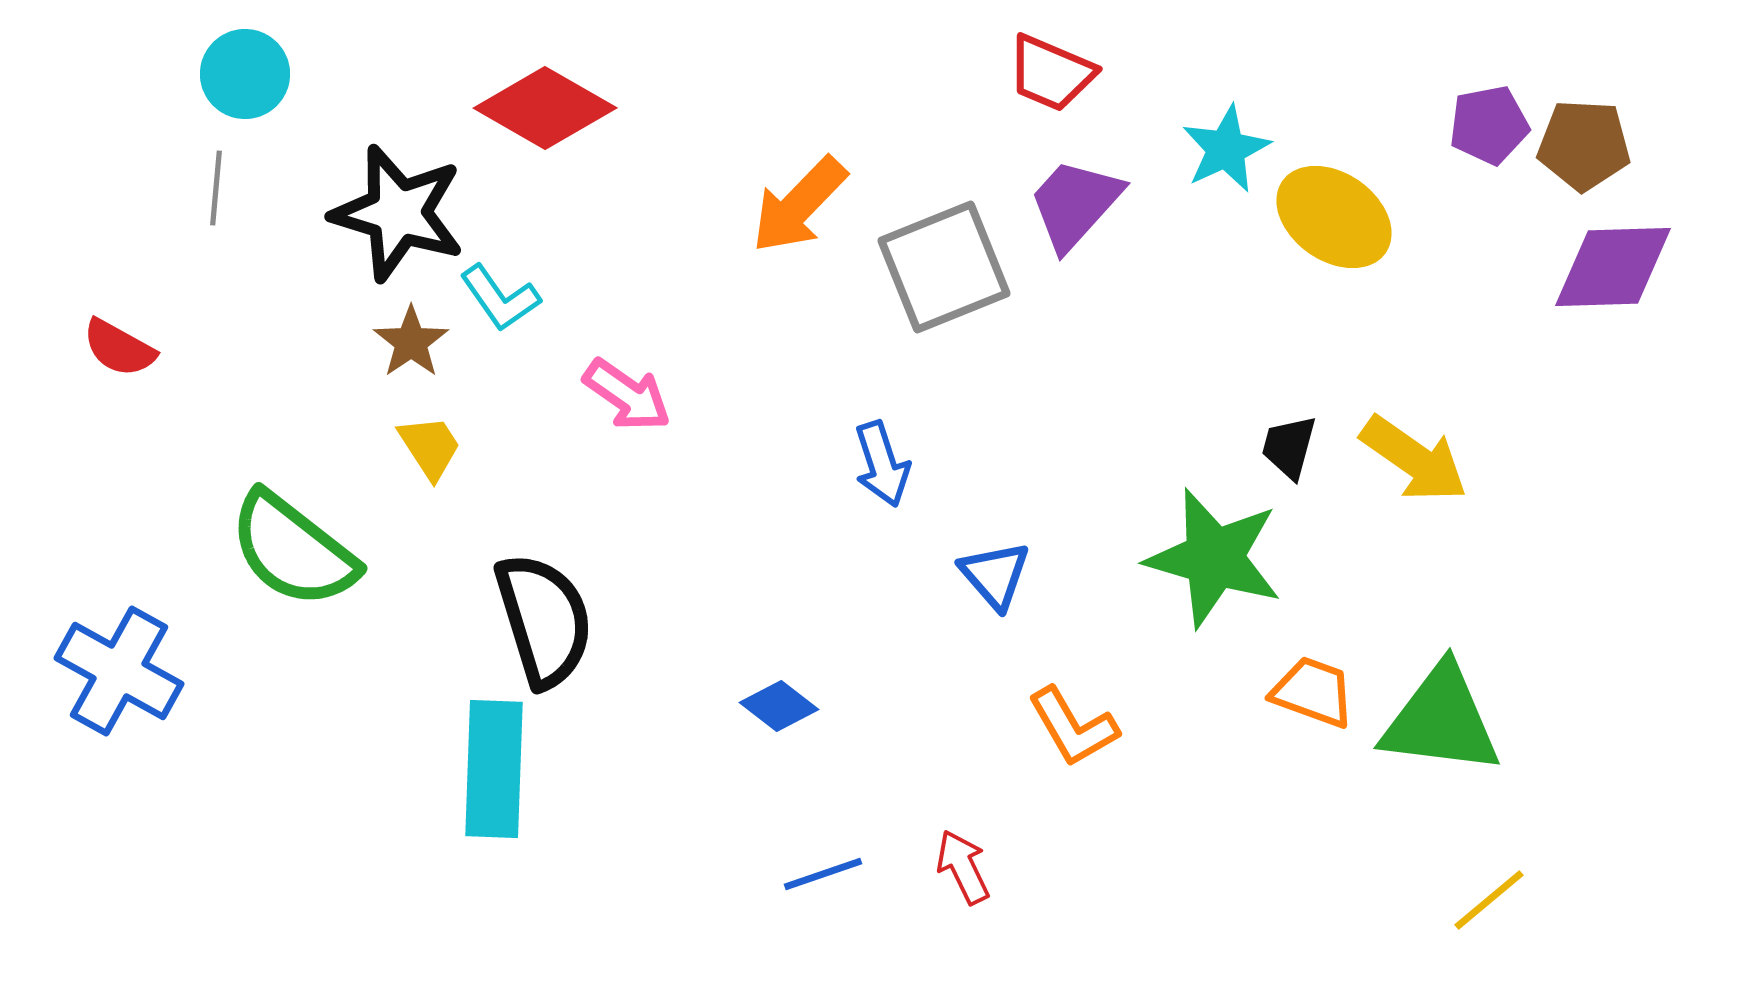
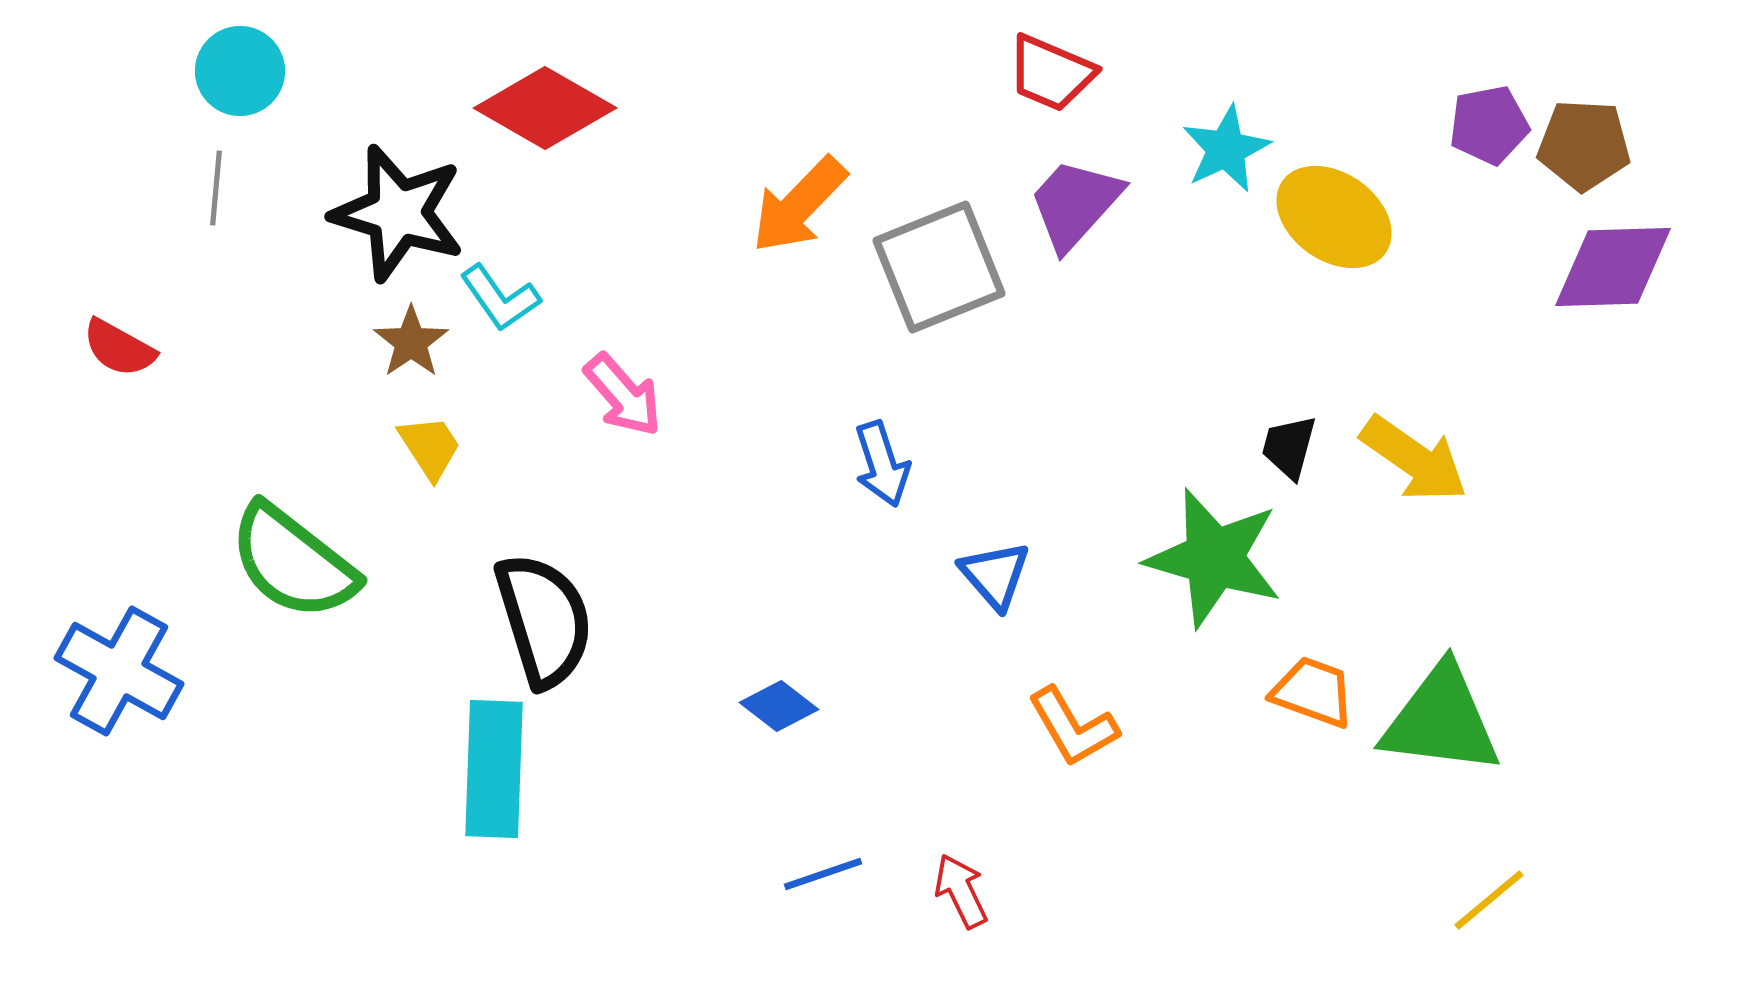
cyan circle: moved 5 px left, 3 px up
gray square: moved 5 px left
pink arrow: moved 4 px left; rotated 14 degrees clockwise
green semicircle: moved 12 px down
red arrow: moved 2 px left, 24 px down
